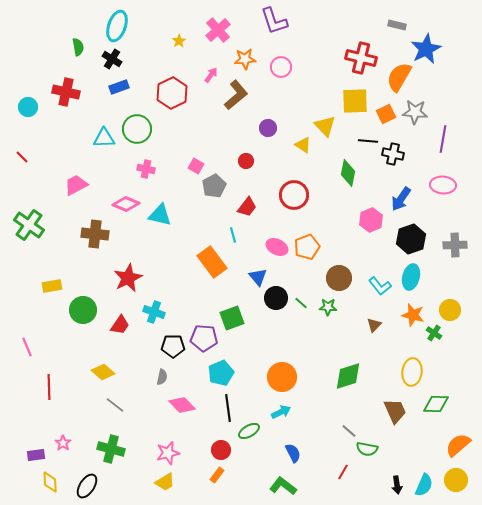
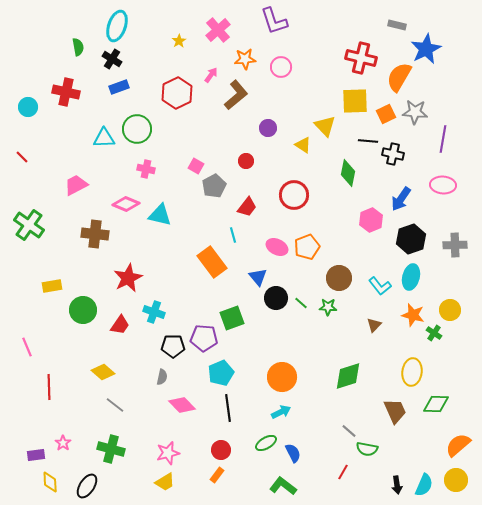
red hexagon at (172, 93): moved 5 px right
green ellipse at (249, 431): moved 17 px right, 12 px down
